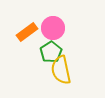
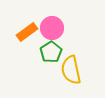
pink circle: moved 1 px left
yellow semicircle: moved 10 px right
